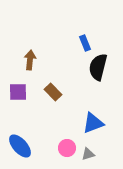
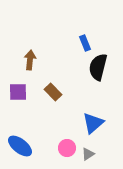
blue triangle: rotated 20 degrees counterclockwise
blue ellipse: rotated 10 degrees counterclockwise
gray triangle: rotated 16 degrees counterclockwise
